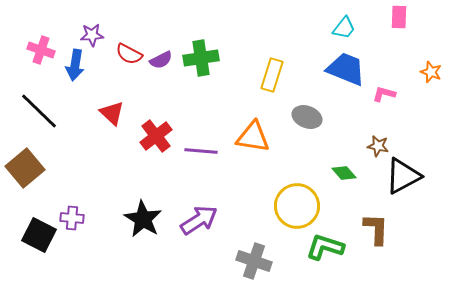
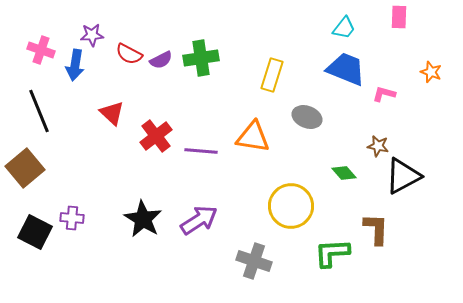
black line: rotated 24 degrees clockwise
yellow circle: moved 6 px left
black square: moved 4 px left, 3 px up
green L-shape: moved 7 px right, 6 px down; rotated 21 degrees counterclockwise
